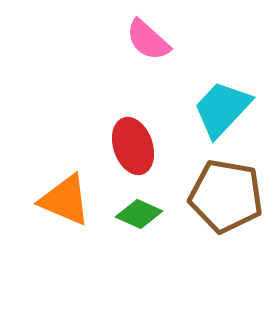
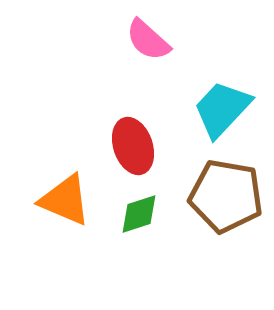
green diamond: rotated 42 degrees counterclockwise
